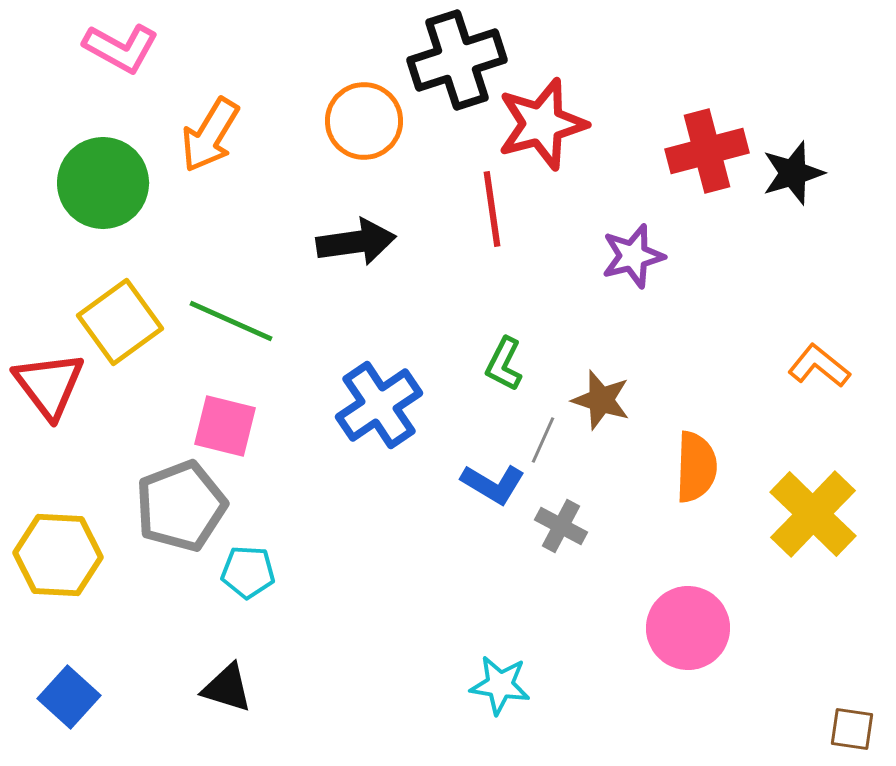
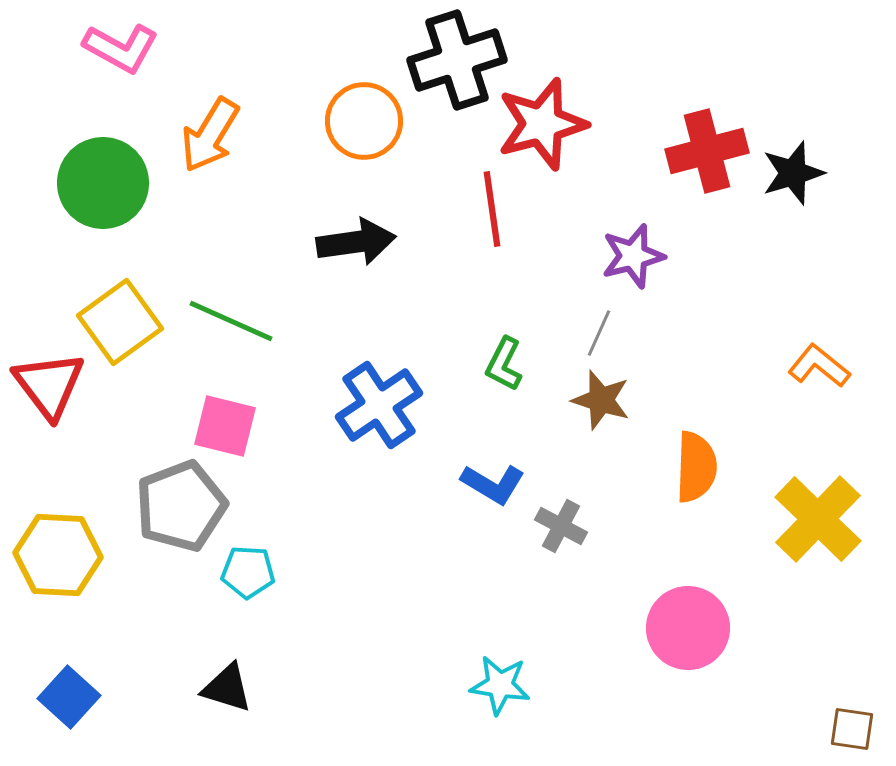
gray line: moved 56 px right, 107 px up
yellow cross: moved 5 px right, 5 px down
